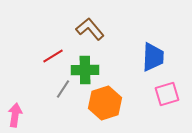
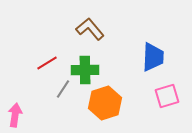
red line: moved 6 px left, 7 px down
pink square: moved 2 px down
